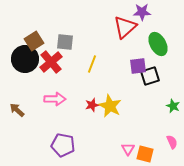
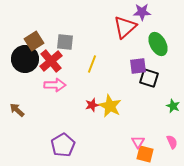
red cross: moved 1 px up
black square: moved 1 px left, 2 px down; rotated 36 degrees clockwise
pink arrow: moved 14 px up
purple pentagon: rotated 30 degrees clockwise
pink triangle: moved 10 px right, 7 px up
